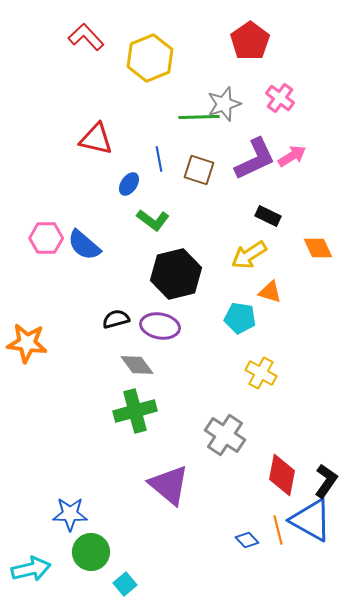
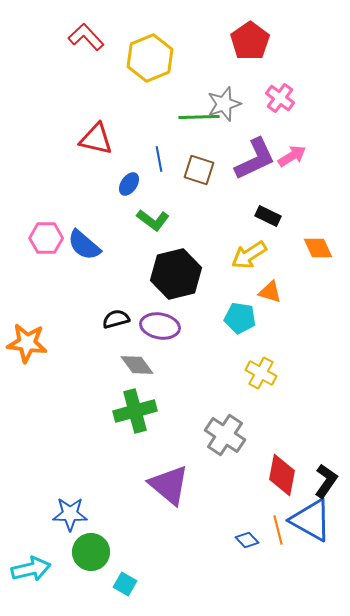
cyan square: rotated 20 degrees counterclockwise
